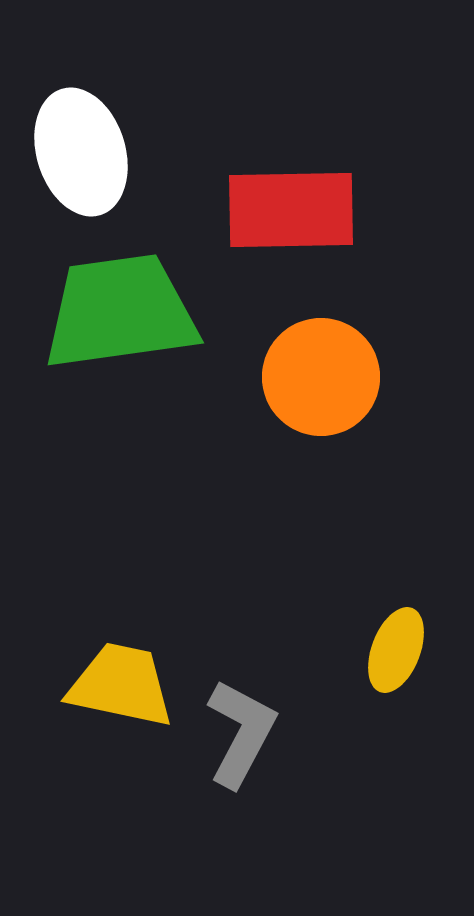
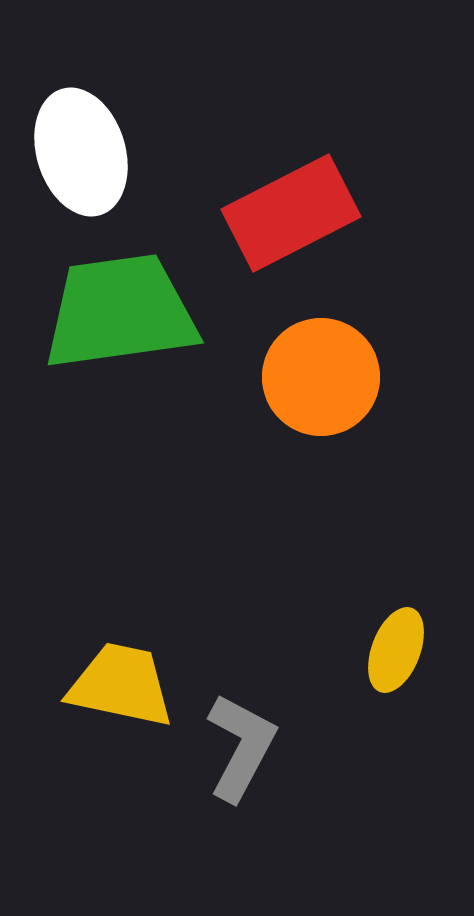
red rectangle: moved 3 px down; rotated 26 degrees counterclockwise
gray L-shape: moved 14 px down
